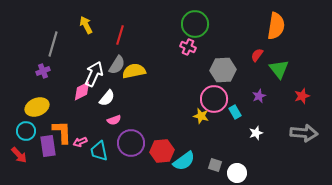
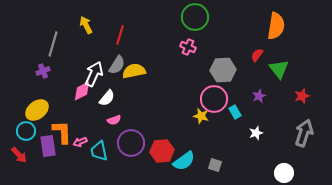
green circle: moved 7 px up
yellow ellipse: moved 3 px down; rotated 15 degrees counterclockwise
gray arrow: rotated 76 degrees counterclockwise
white circle: moved 47 px right
